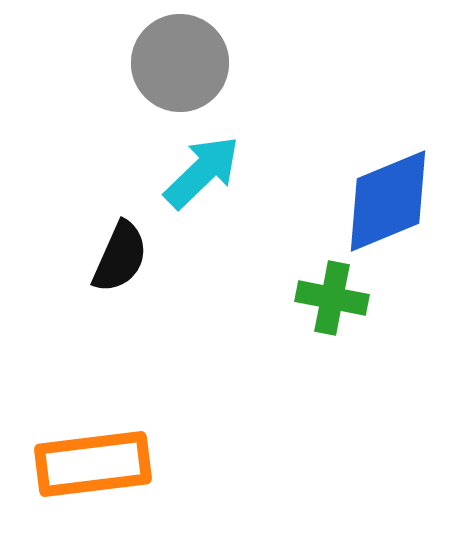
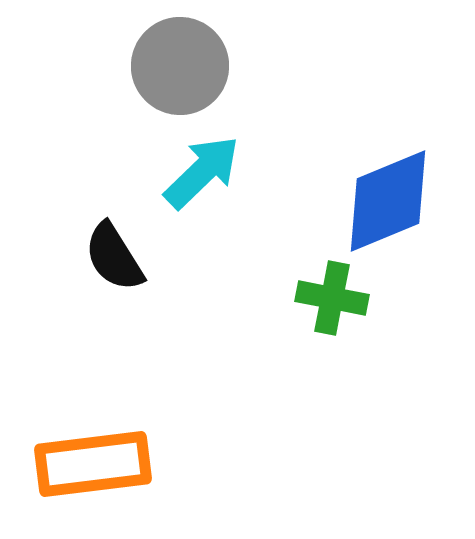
gray circle: moved 3 px down
black semicircle: moved 6 px left; rotated 124 degrees clockwise
